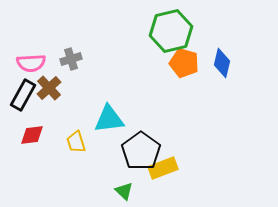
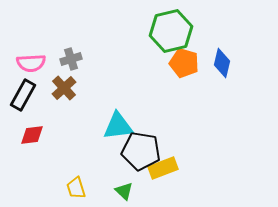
brown cross: moved 15 px right
cyan triangle: moved 9 px right, 7 px down
yellow trapezoid: moved 46 px down
black pentagon: rotated 27 degrees counterclockwise
